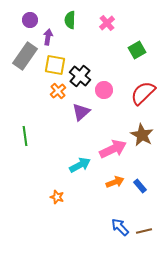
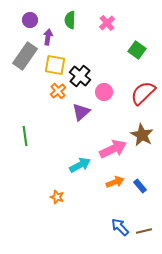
green square: rotated 24 degrees counterclockwise
pink circle: moved 2 px down
